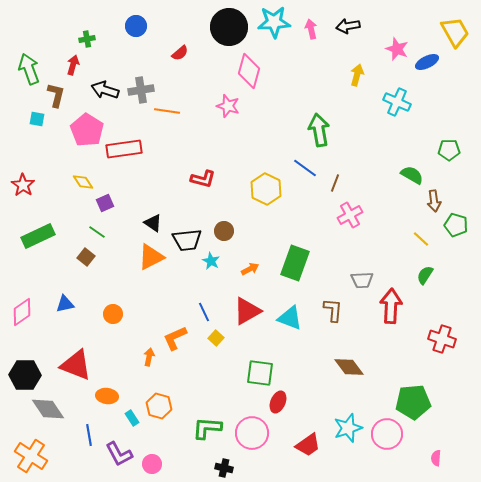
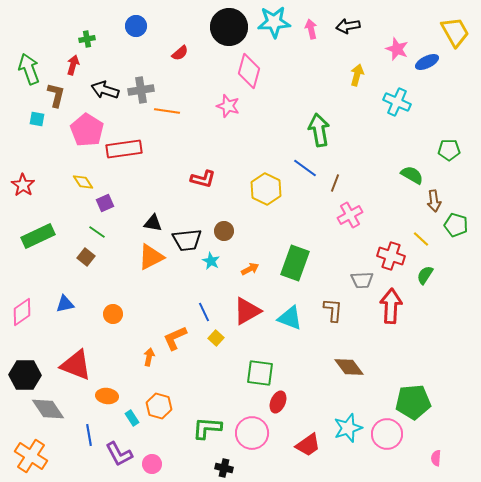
black triangle at (153, 223): rotated 24 degrees counterclockwise
red cross at (442, 339): moved 51 px left, 83 px up
